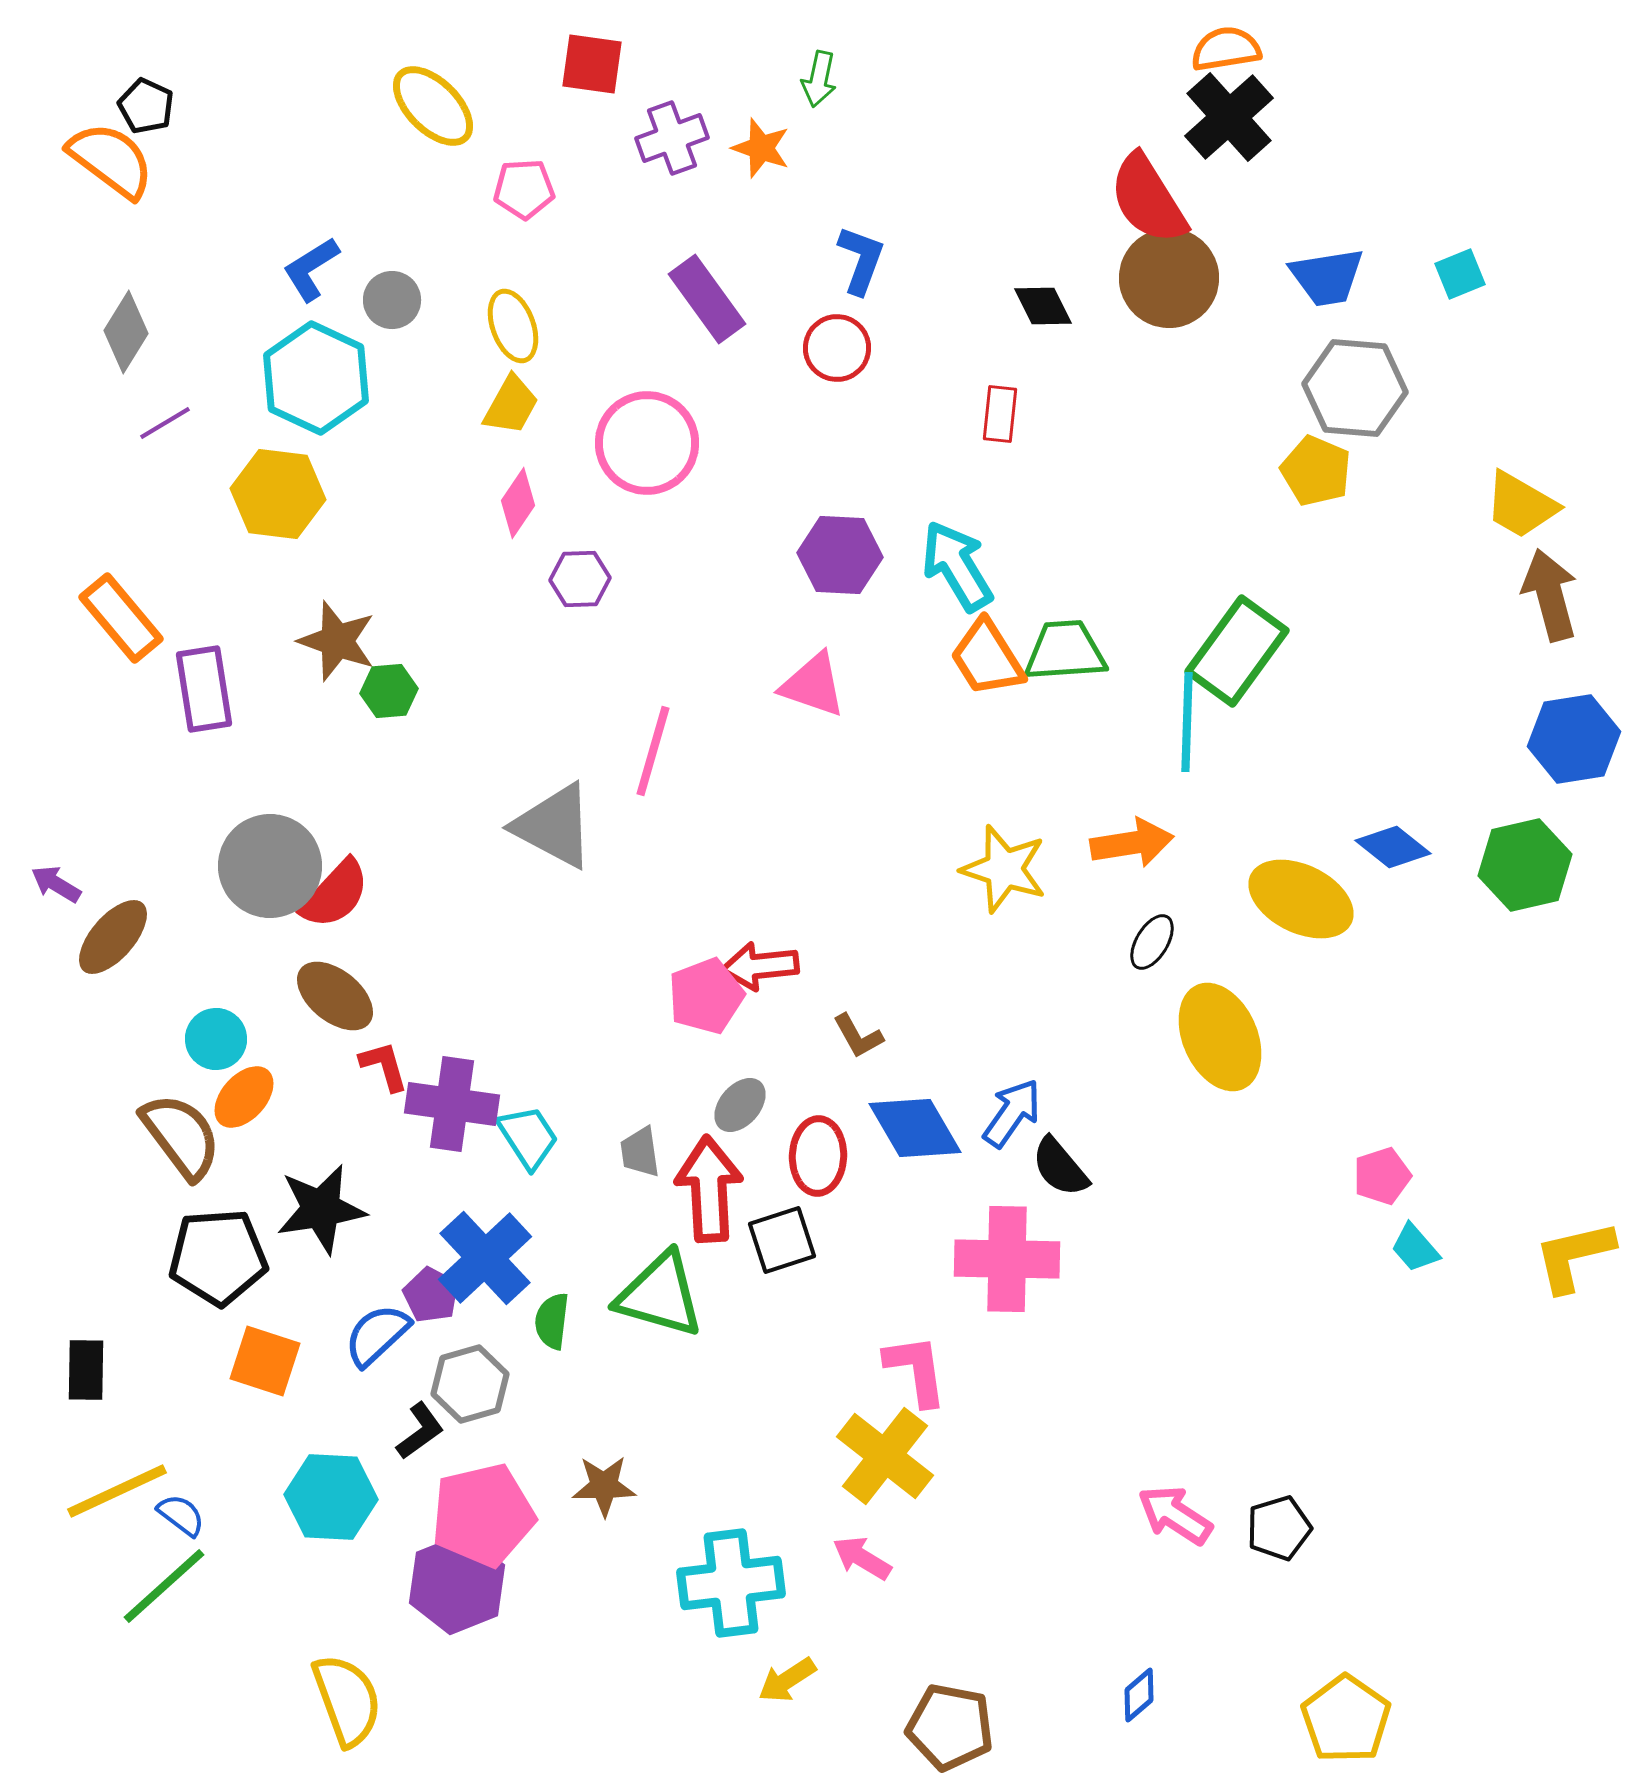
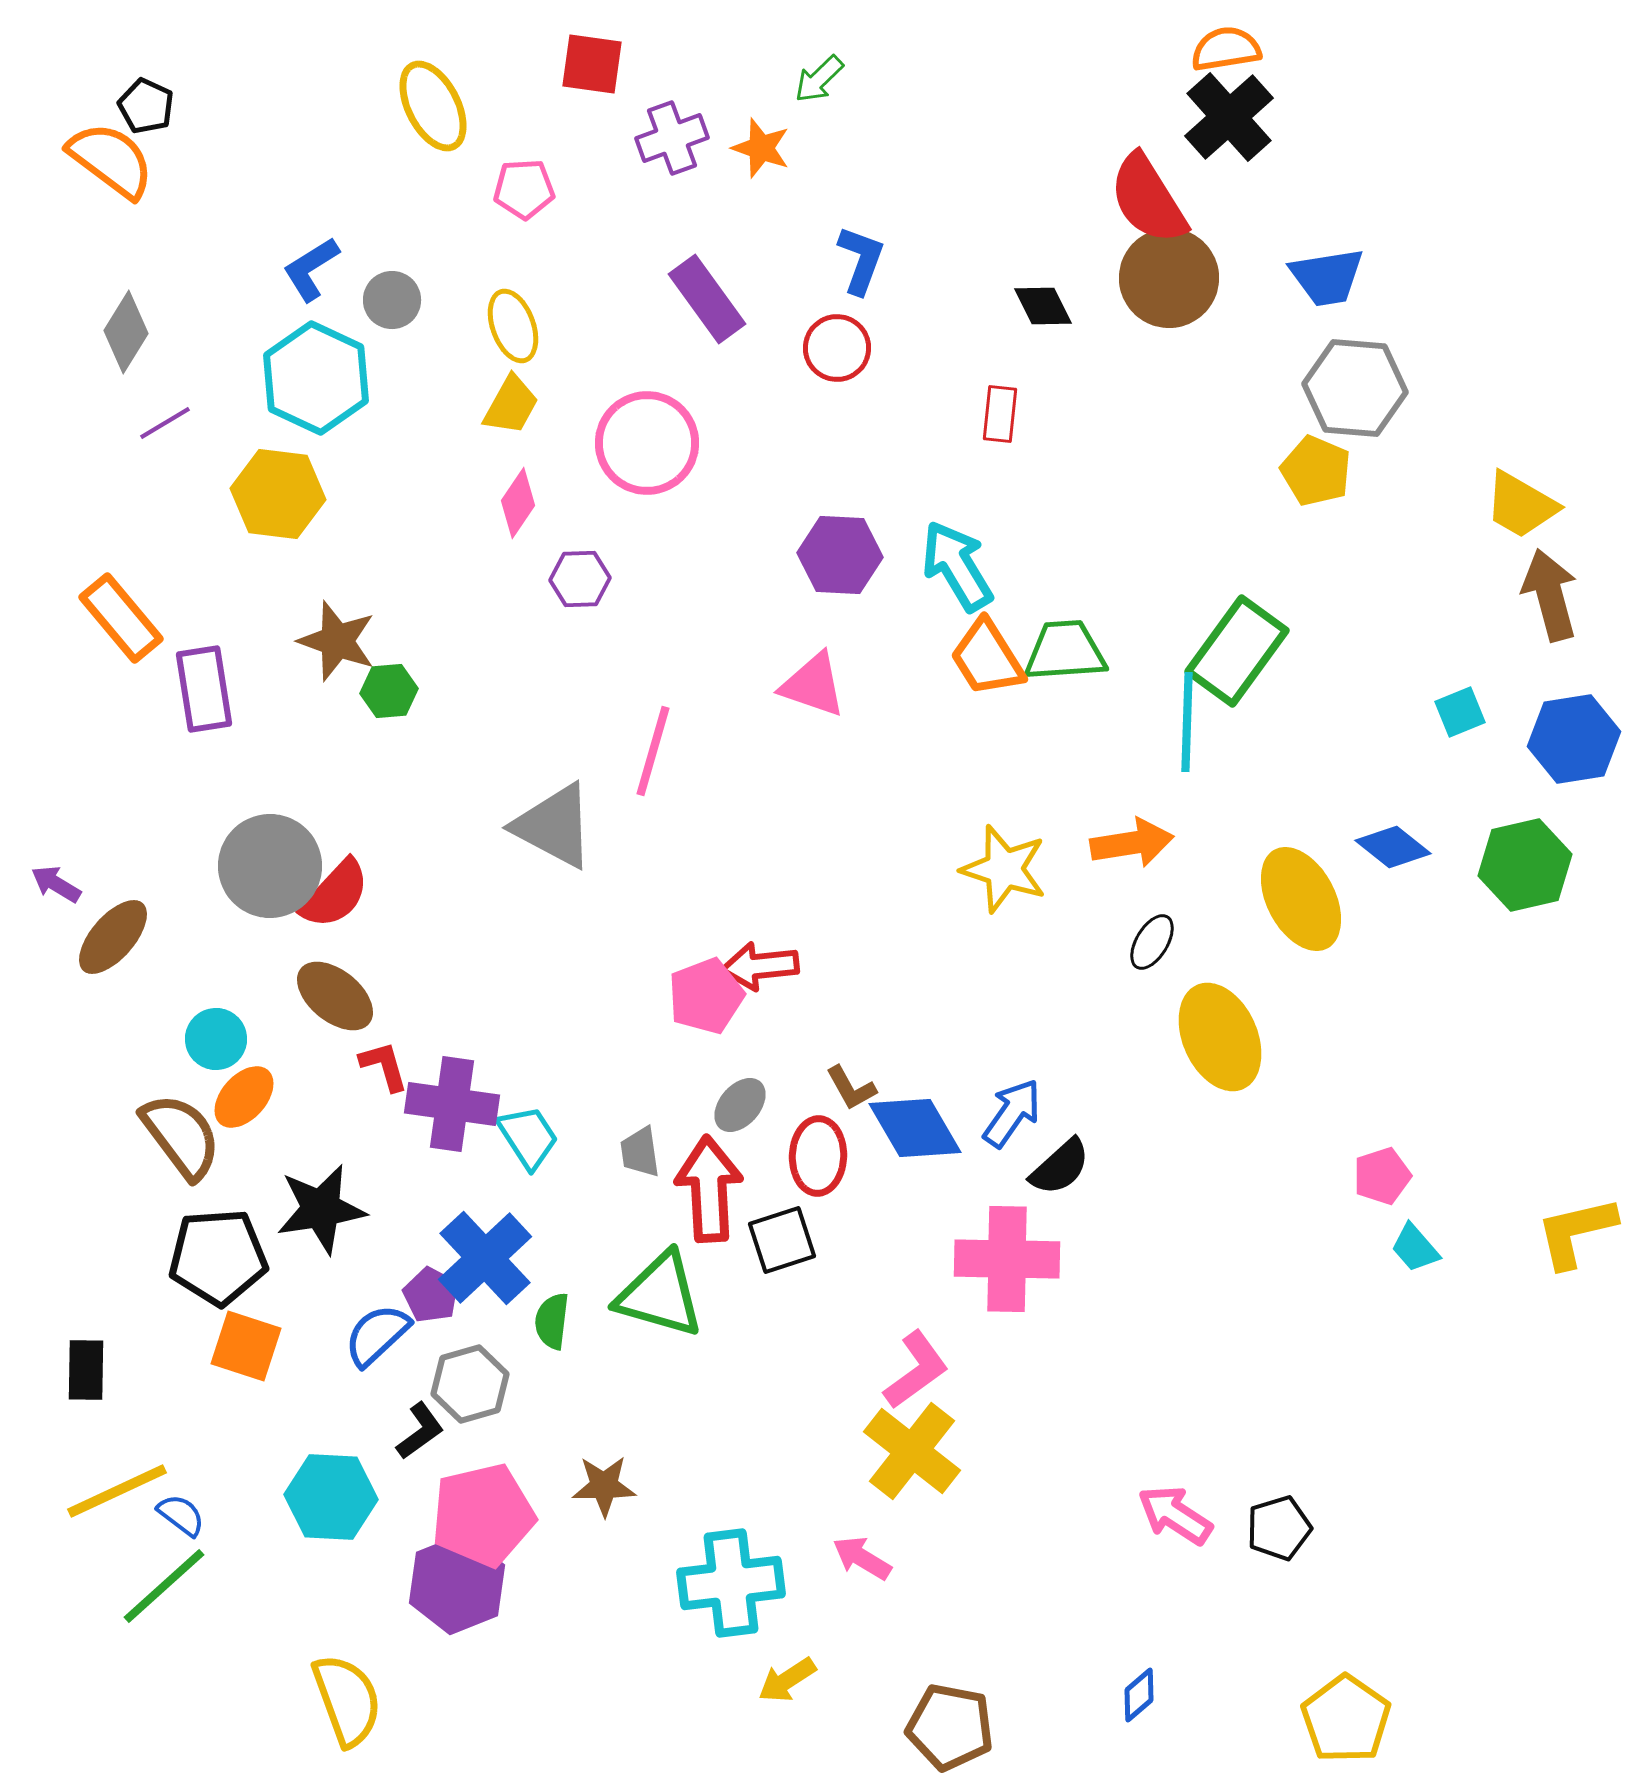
green arrow at (819, 79): rotated 34 degrees clockwise
yellow ellipse at (433, 106): rotated 18 degrees clockwise
cyan square at (1460, 274): moved 438 px down
yellow ellipse at (1301, 899): rotated 36 degrees clockwise
brown L-shape at (858, 1036): moved 7 px left, 52 px down
black semicircle at (1060, 1167): rotated 92 degrees counterclockwise
yellow L-shape at (1574, 1256): moved 2 px right, 24 px up
orange square at (265, 1361): moved 19 px left, 15 px up
pink L-shape at (916, 1370): rotated 62 degrees clockwise
yellow cross at (885, 1456): moved 27 px right, 5 px up
